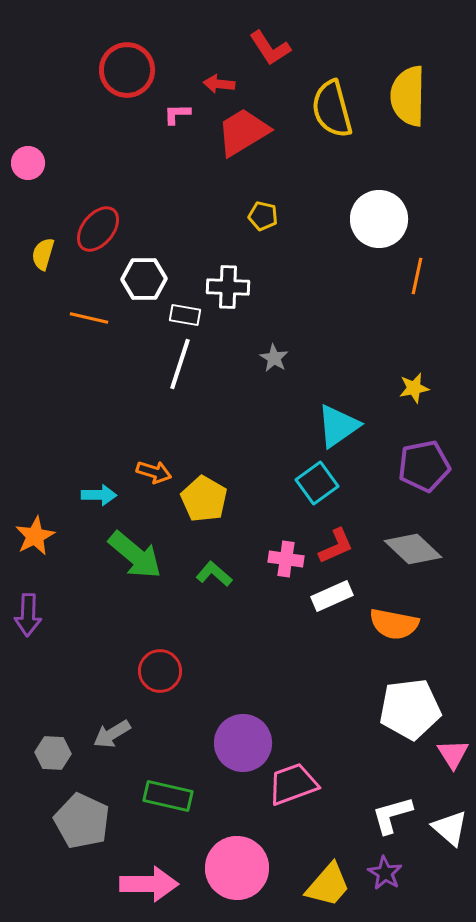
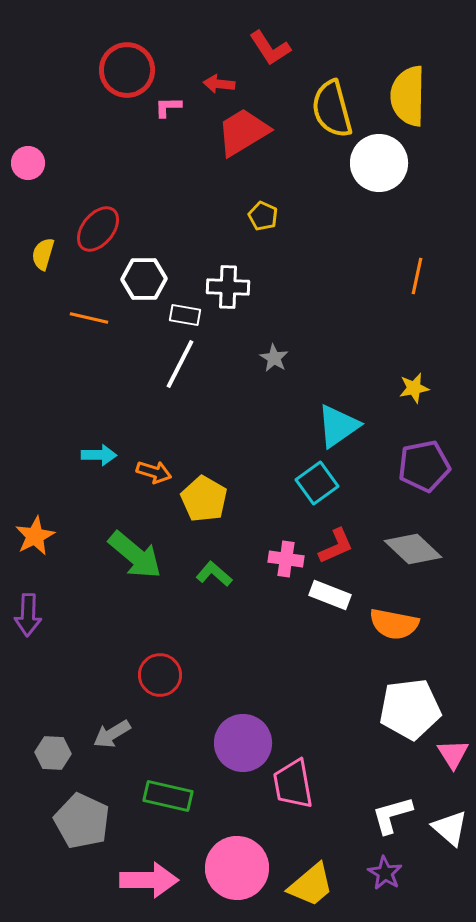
pink L-shape at (177, 114): moved 9 px left, 7 px up
yellow pentagon at (263, 216): rotated 12 degrees clockwise
white circle at (379, 219): moved 56 px up
white line at (180, 364): rotated 9 degrees clockwise
cyan arrow at (99, 495): moved 40 px up
white rectangle at (332, 596): moved 2 px left, 1 px up; rotated 45 degrees clockwise
red circle at (160, 671): moved 4 px down
pink trapezoid at (293, 784): rotated 80 degrees counterclockwise
pink arrow at (149, 884): moved 4 px up
yellow trapezoid at (328, 885): moved 17 px left; rotated 9 degrees clockwise
